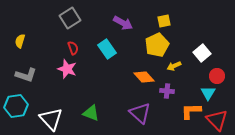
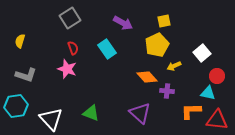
orange diamond: moved 3 px right
cyan triangle: rotated 49 degrees counterclockwise
red triangle: rotated 40 degrees counterclockwise
